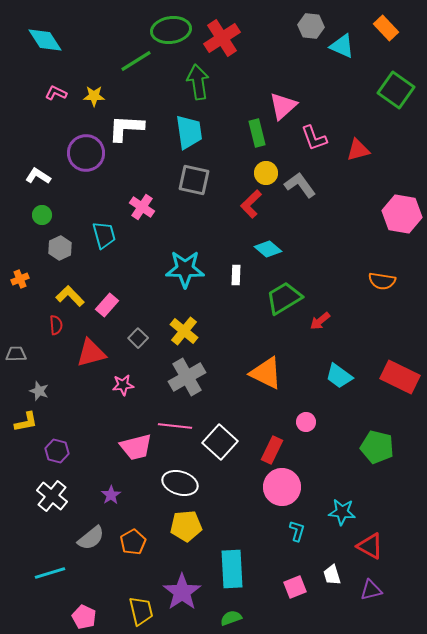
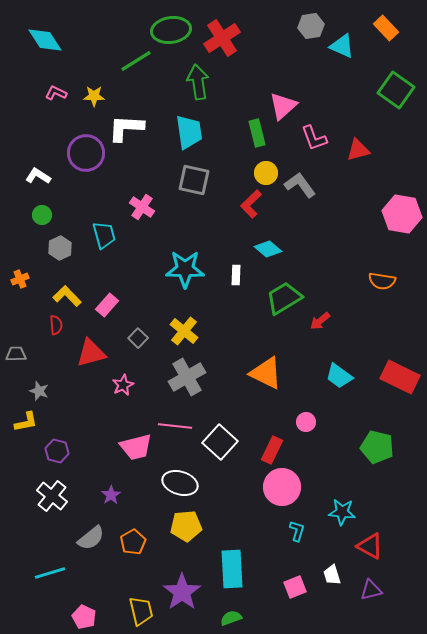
gray hexagon at (311, 26): rotated 15 degrees counterclockwise
yellow L-shape at (70, 296): moved 3 px left
pink star at (123, 385): rotated 20 degrees counterclockwise
